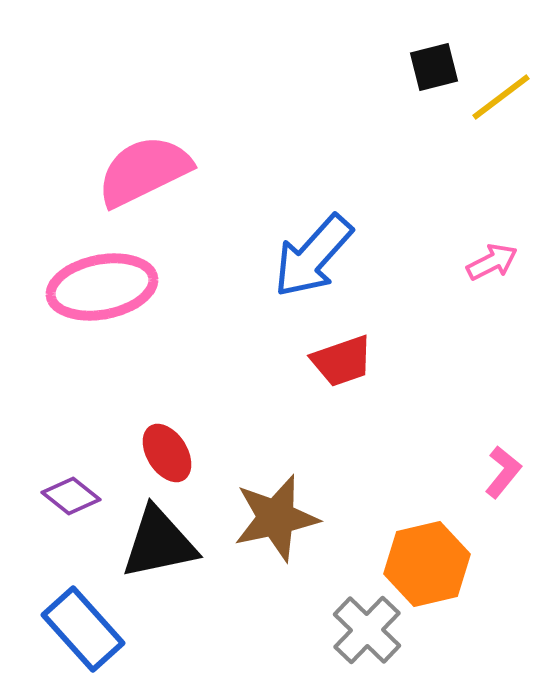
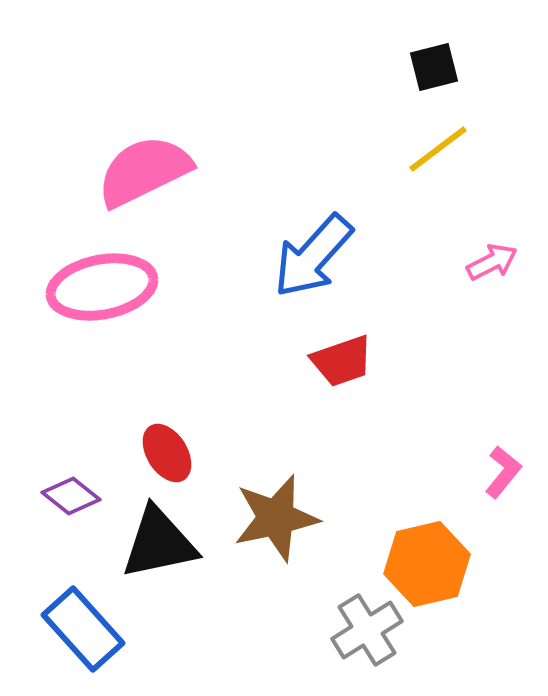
yellow line: moved 63 px left, 52 px down
gray cross: rotated 14 degrees clockwise
